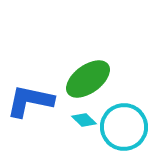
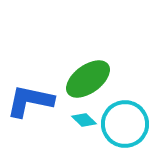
cyan circle: moved 1 px right, 3 px up
